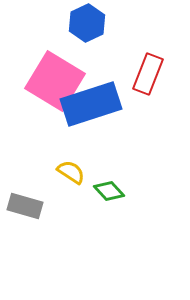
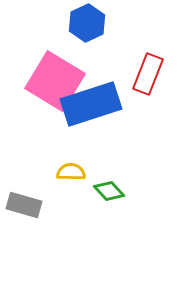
yellow semicircle: rotated 32 degrees counterclockwise
gray rectangle: moved 1 px left, 1 px up
